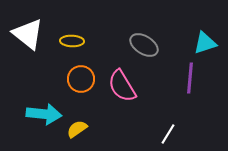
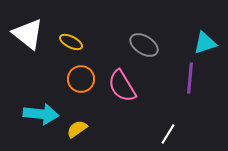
yellow ellipse: moved 1 px left, 1 px down; rotated 25 degrees clockwise
cyan arrow: moved 3 px left
